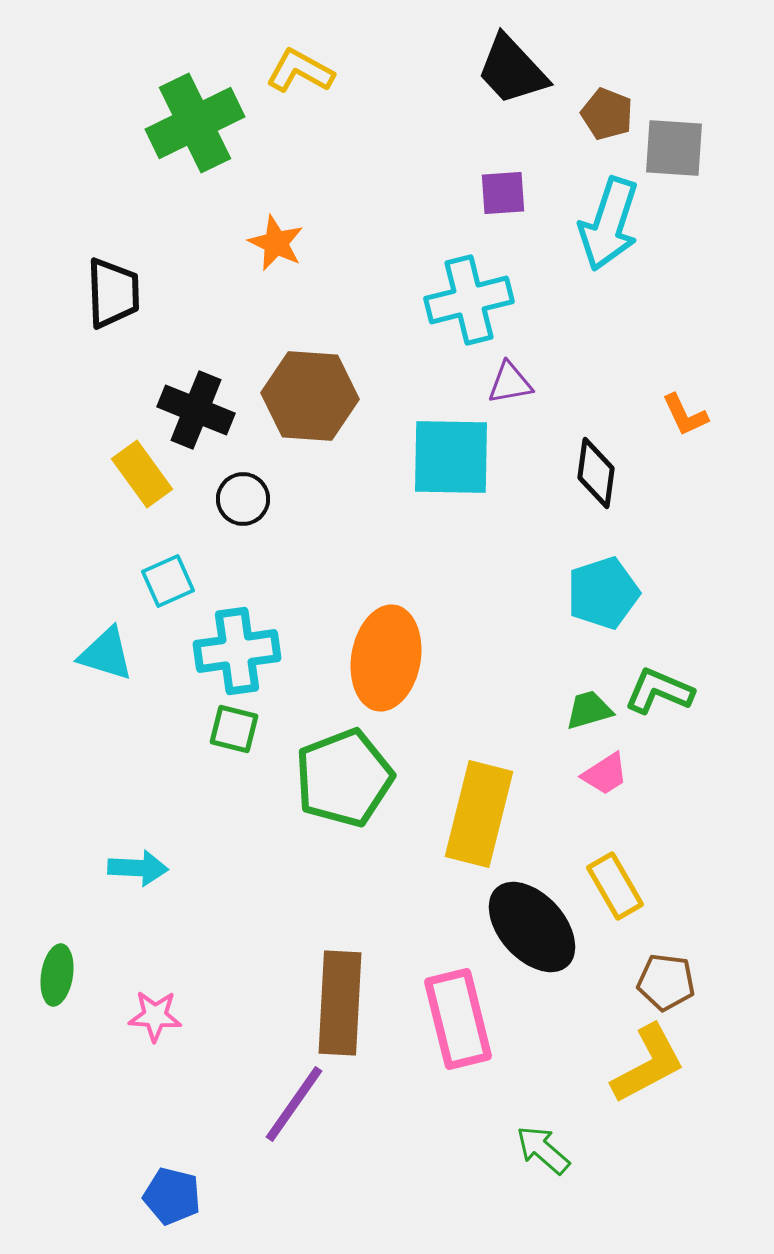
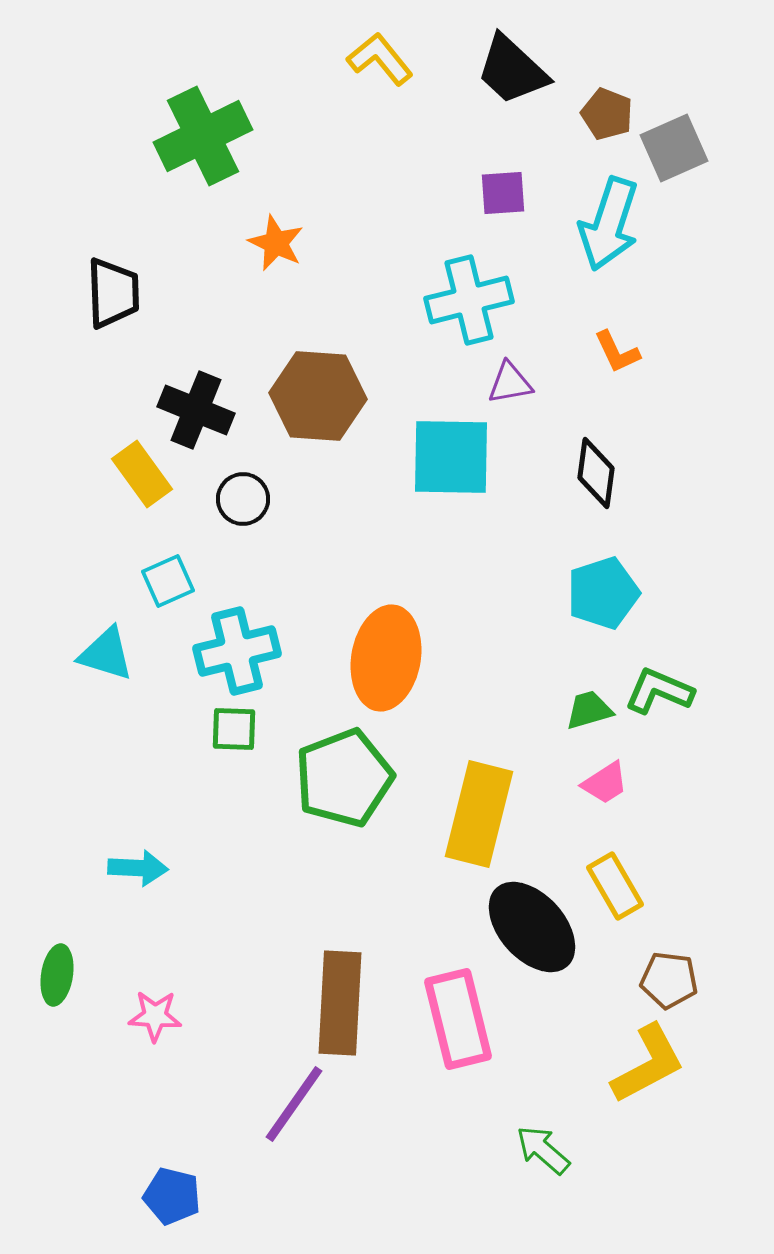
black trapezoid at (512, 70): rotated 4 degrees counterclockwise
yellow L-shape at (300, 71): moved 80 px right, 12 px up; rotated 22 degrees clockwise
green cross at (195, 123): moved 8 px right, 13 px down
gray square at (674, 148): rotated 28 degrees counterclockwise
brown hexagon at (310, 396): moved 8 px right
orange L-shape at (685, 415): moved 68 px left, 63 px up
cyan cross at (237, 651): rotated 6 degrees counterclockwise
green square at (234, 729): rotated 12 degrees counterclockwise
pink trapezoid at (605, 774): moved 9 px down
brown pentagon at (666, 982): moved 3 px right, 2 px up
